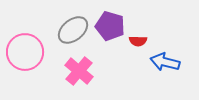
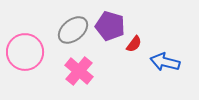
red semicircle: moved 4 px left, 3 px down; rotated 54 degrees counterclockwise
